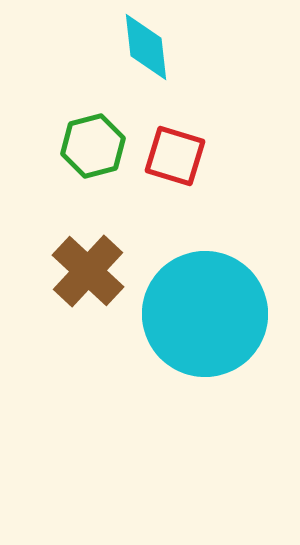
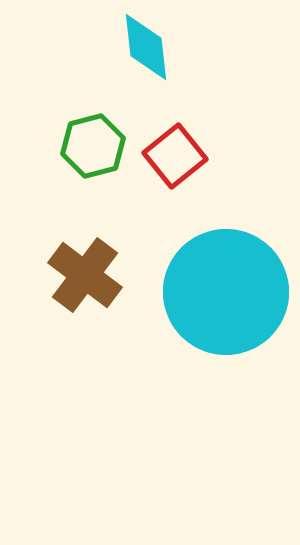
red square: rotated 34 degrees clockwise
brown cross: moved 3 px left, 4 px down; rotated 6 degrees counterclockwise
cyan circle: moved 21 px right, 22 px up
